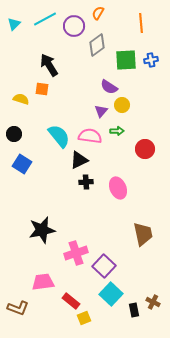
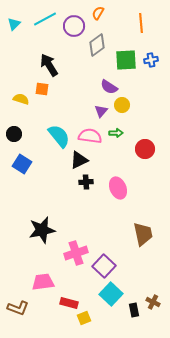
green arrow: moved 1 px left, 2 px down
red rectangle: moved 2 px left, 2 px down; rotated 24 degrees counterclockwise
